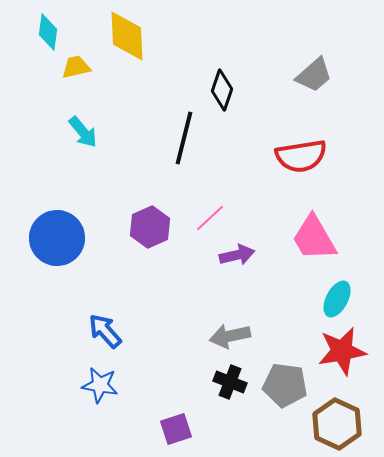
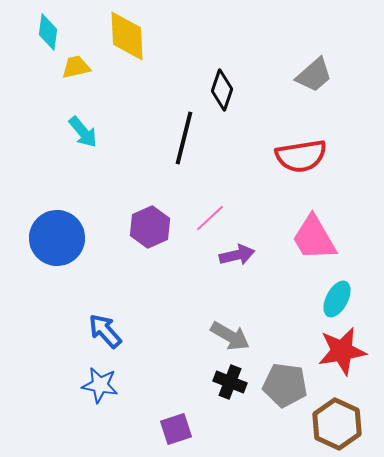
gray arrow: rotated 138 degrees counterclockwise
